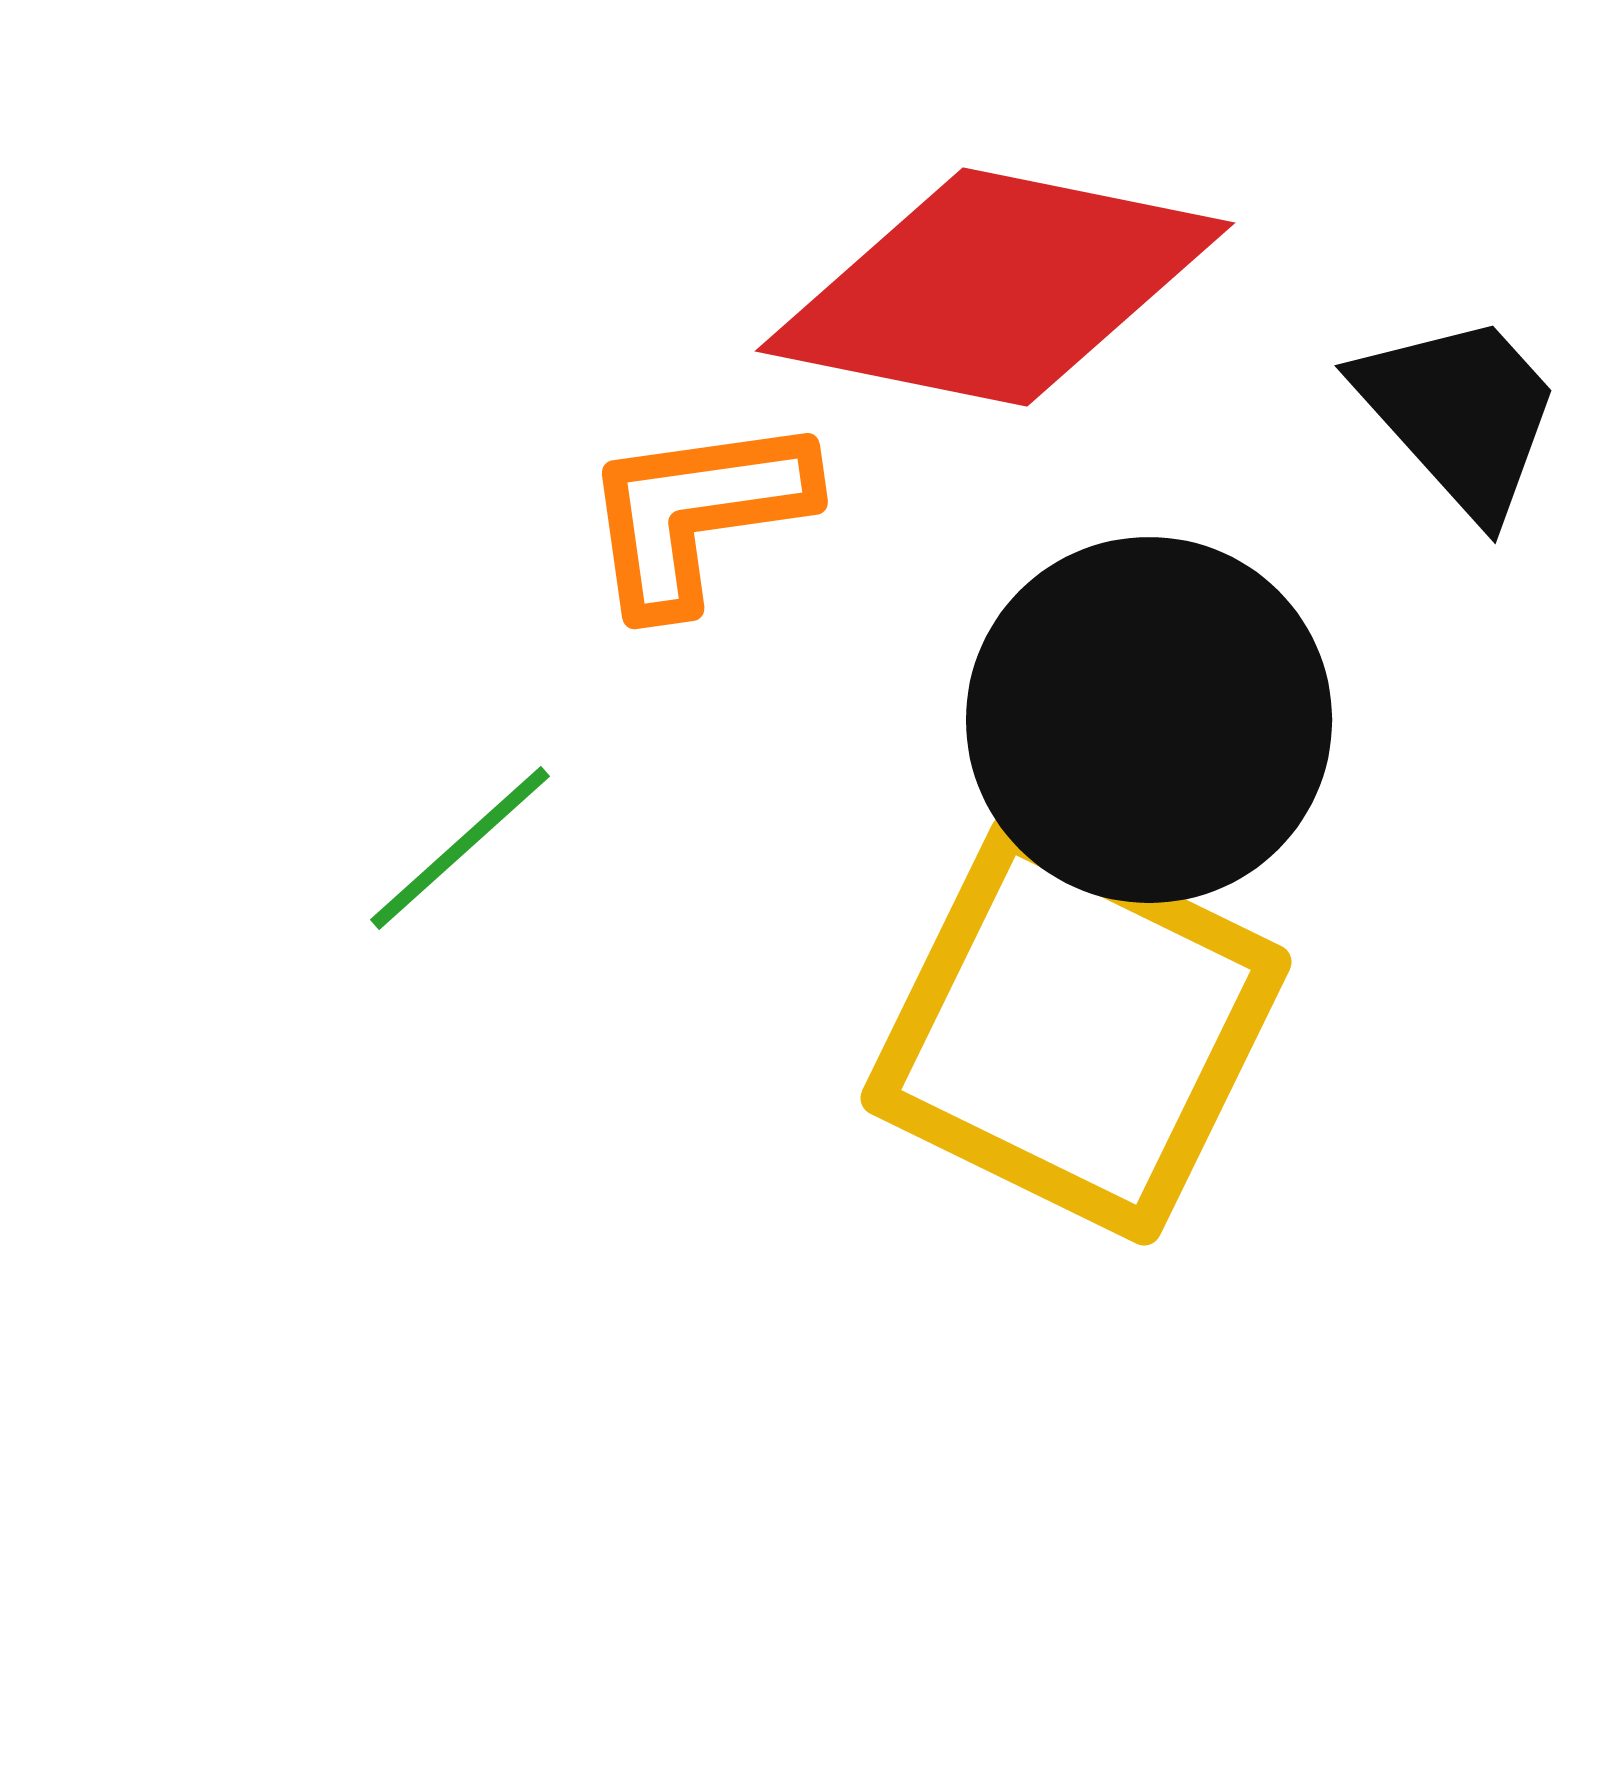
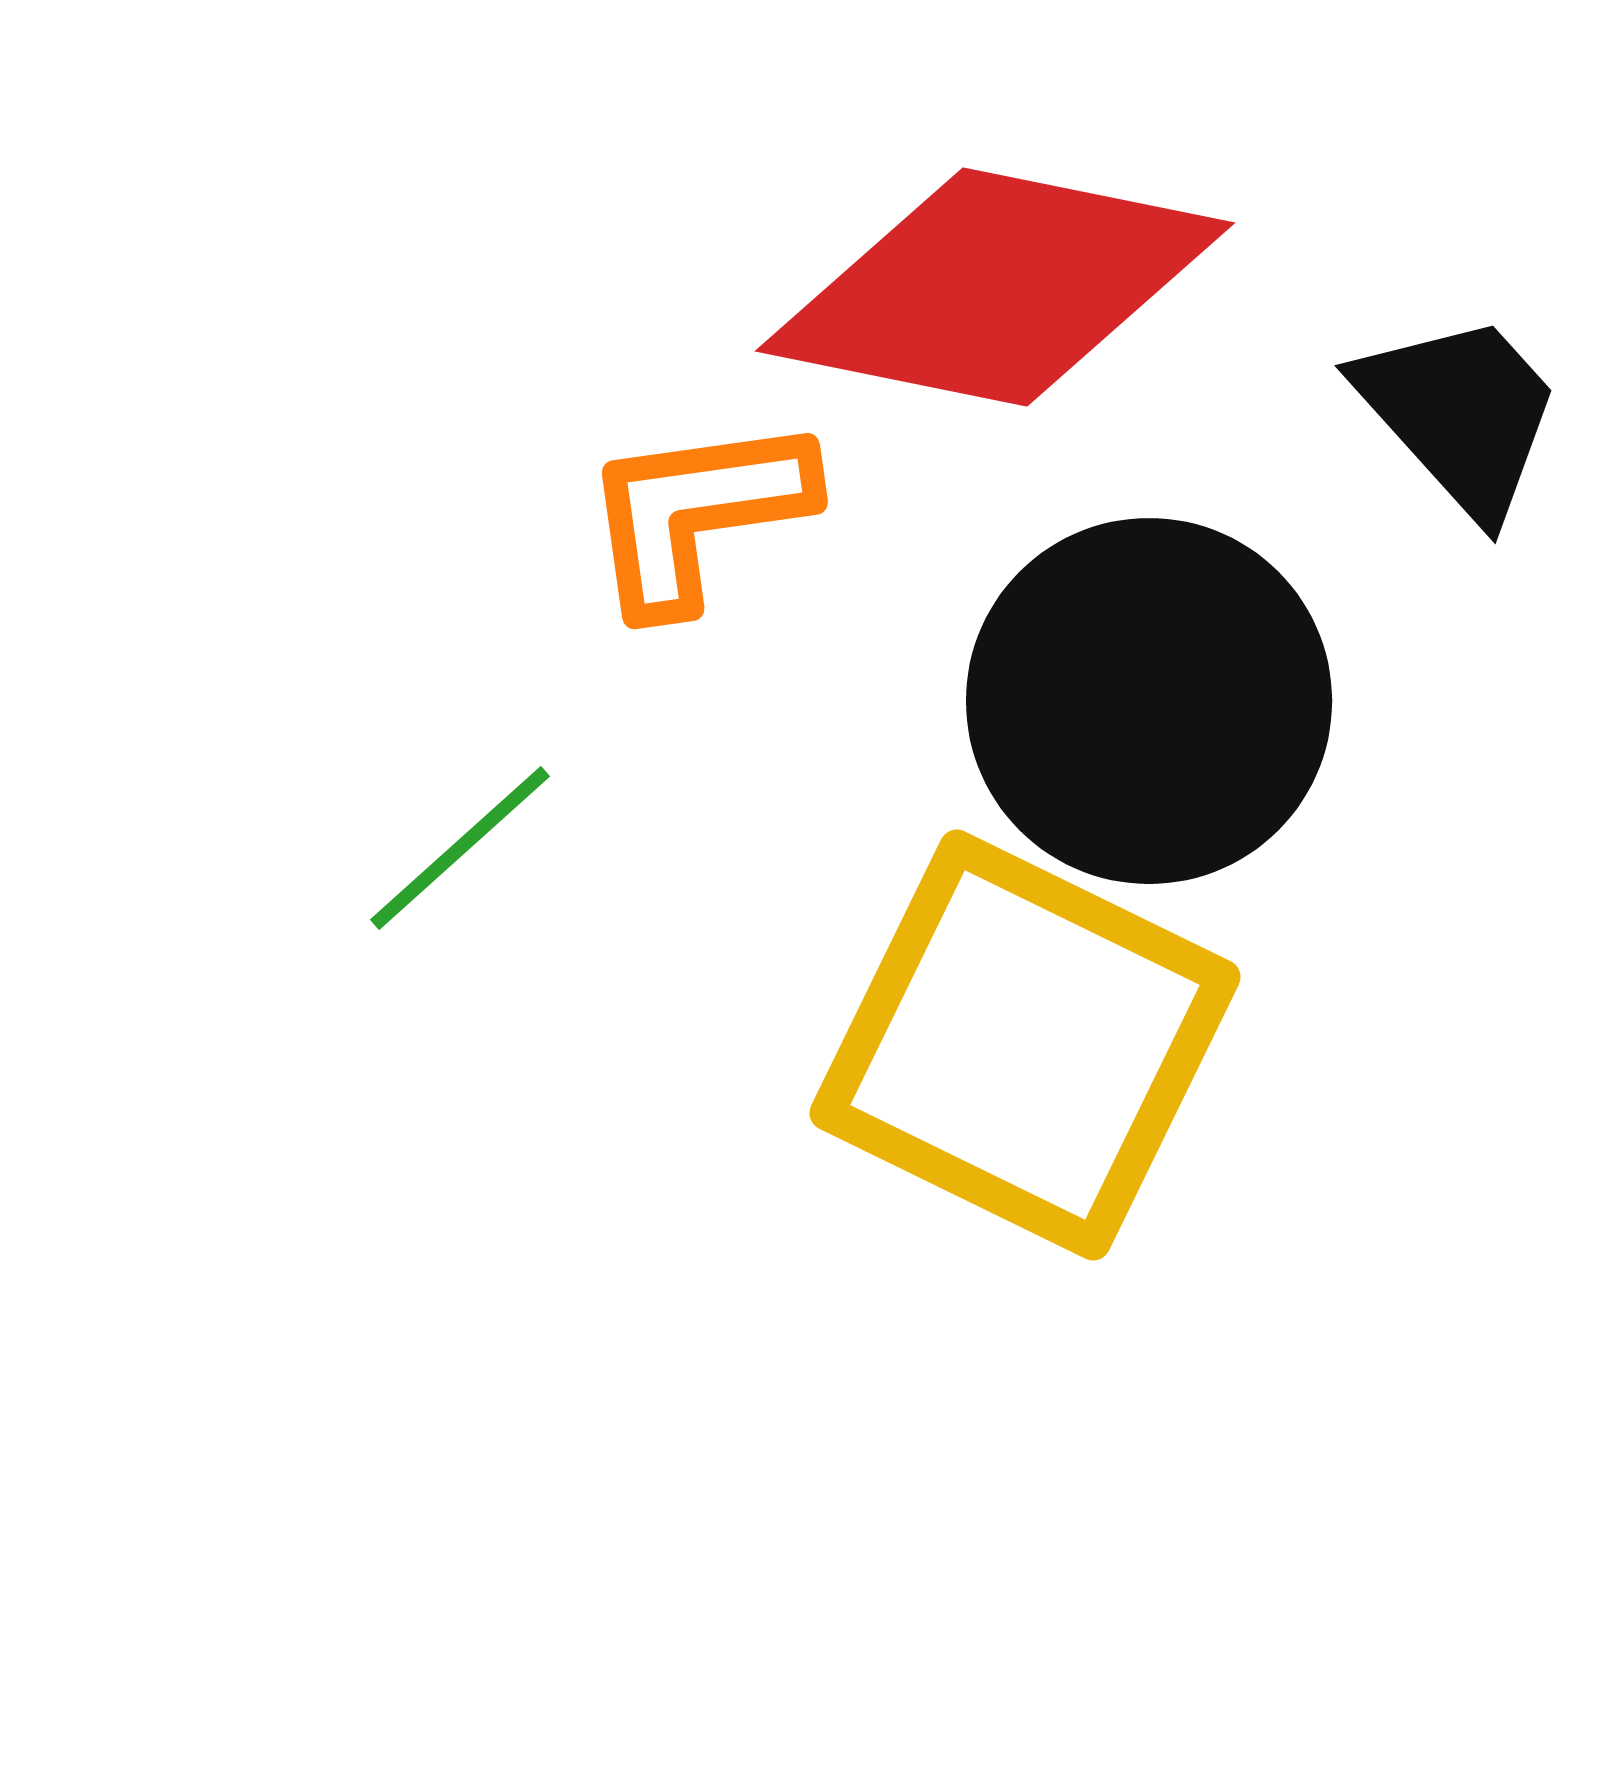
black circle: moved 19 px up
yellow square: moved 51 px left, 15 px down
